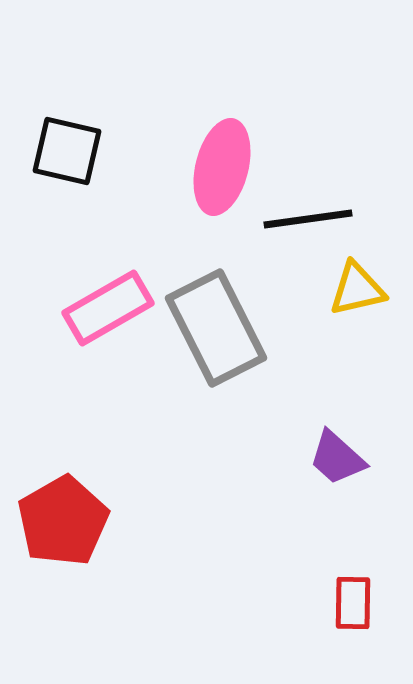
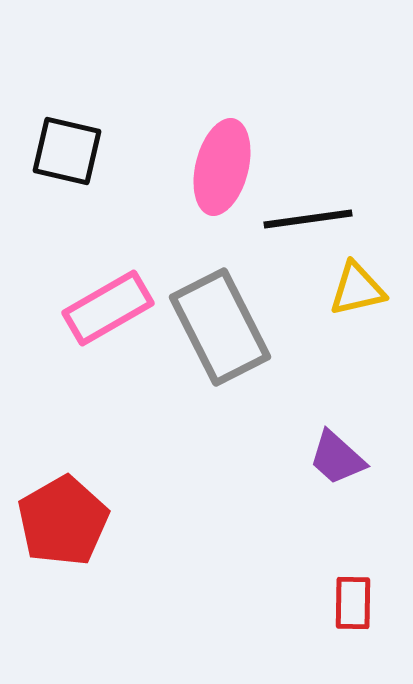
gray rectangle: moved 4 px right, 1 px up
